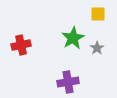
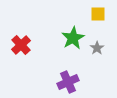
red cross: rotated 30 degrees counterclockwise
purple cross: rotated 15 degrees counterclockwise
